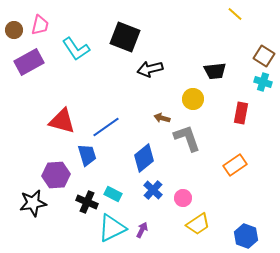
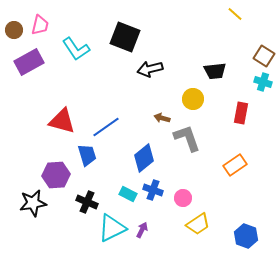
blue cross: rotated 24 degrees counterclockwise
cyan rectangle: moved 15 px right
